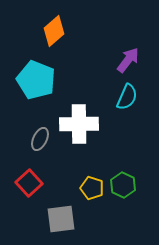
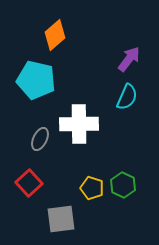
orange diamond: moved 1 px right, 4 px down
purple arrow: moved 1 px right, 1 px up
cyan pentagon: rotated 9 degrees counterclockwise
